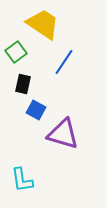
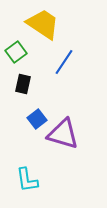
blue square: moved 1 px right, 9 px down; rotated 24 degrees clockwise
cyan L-shape: moved 5 px right
